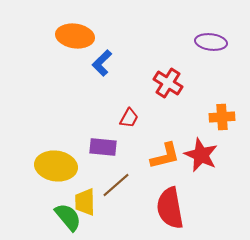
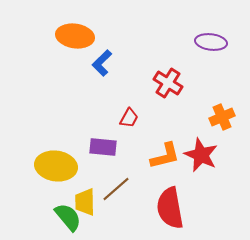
orange cross: rotated 20 degrees counterclockwise
brown line: moved 4 px down
